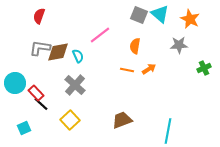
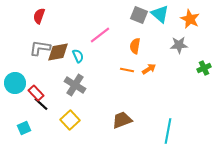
gray cross: rotated 10 degrees counterclockwise
